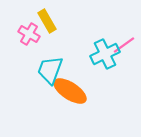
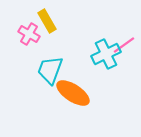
cyan cross: moved 1 px right
orange ellipse: moved 3 px right, 2 px down
